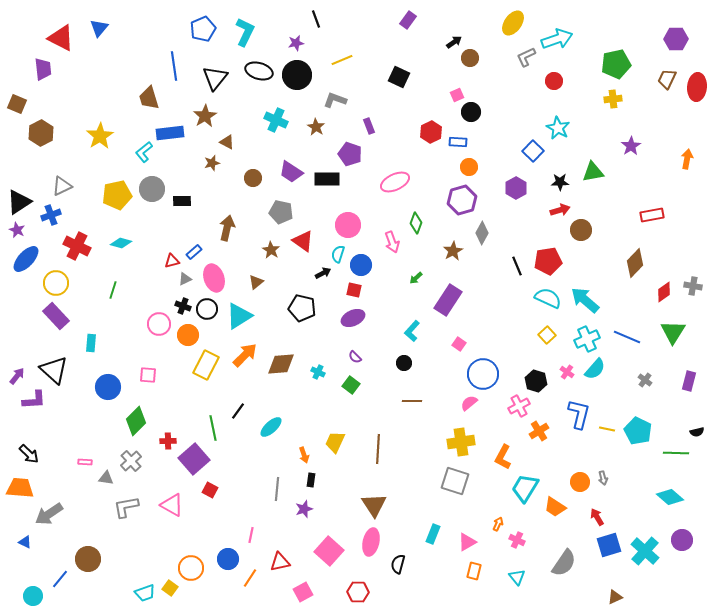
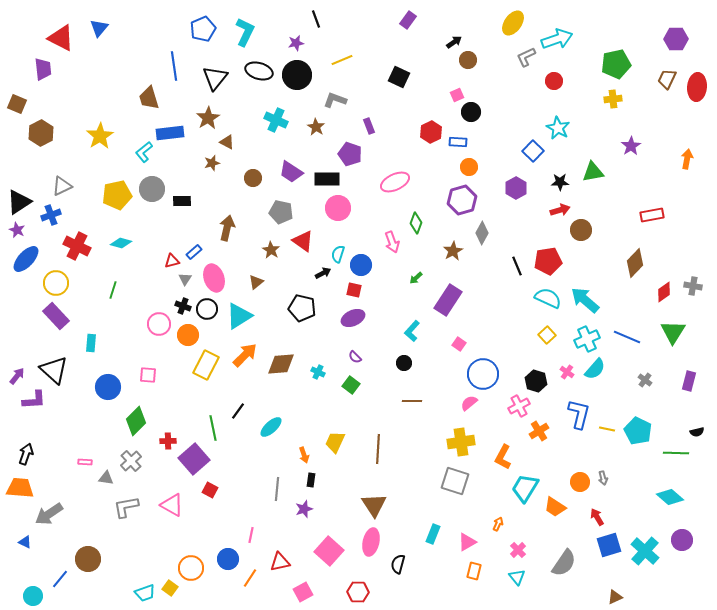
brown circle at (470, 58): moved 2 px left, 2 px down
brown star at (205, 116): moved 3 px right, 2 px down
pink circle at (348, 225): moved 10 px left, 17 px up
gray triangle at (185, 279): rotated 32 degrees counterclockwise
black arrow at (29, 454): moved 3 px left; rotated 115 degrees counterclockwise
pink cross at (517, 540): moved 1 px right, 10 px down; rotated 21 degrees clockwise
